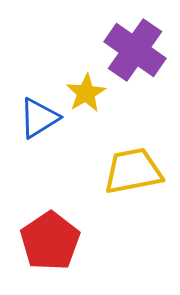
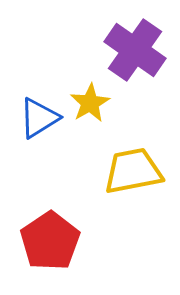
yellow star: moved 4 px right, 10 px down
